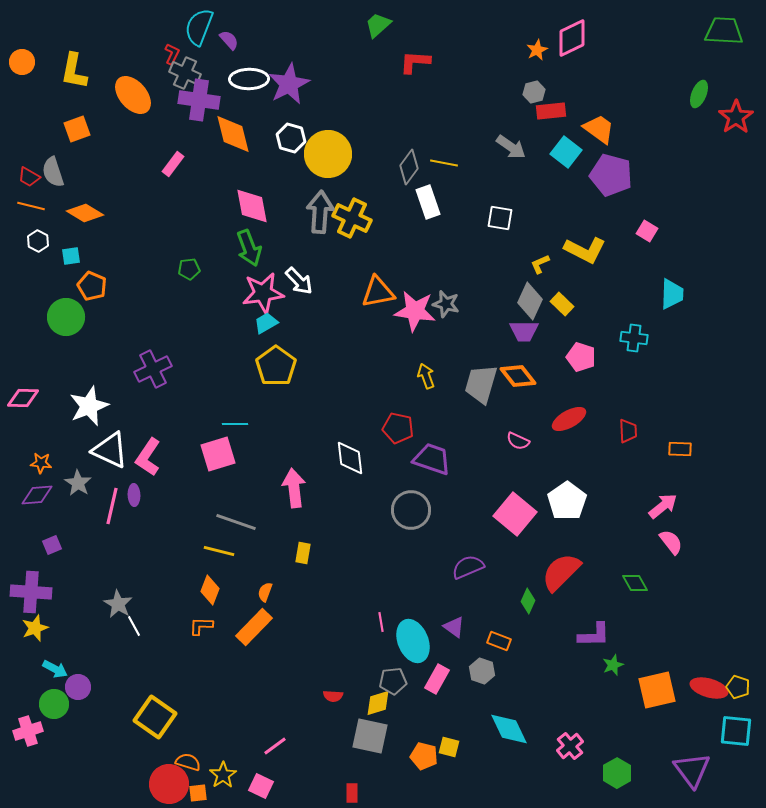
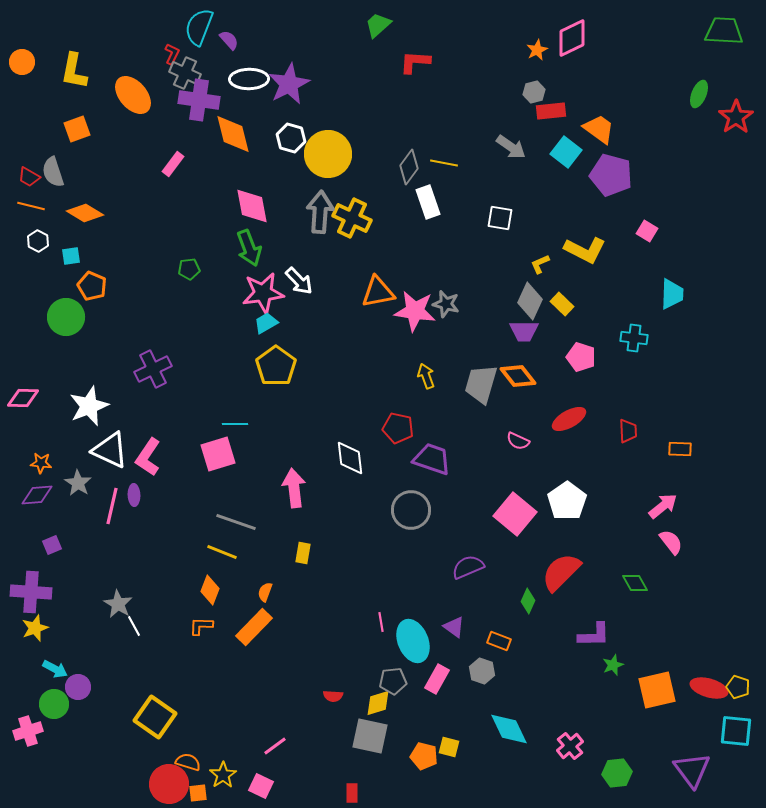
yellow line at (219, 551): moved 3 px right, 1 px down; rotated 8 degrees clockwise
green hexagon at (617, 773): rotated 24 degrees clockwise
